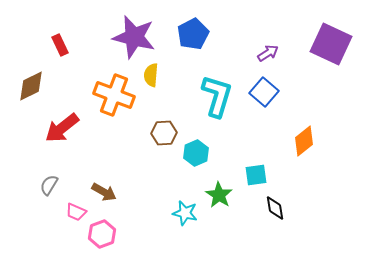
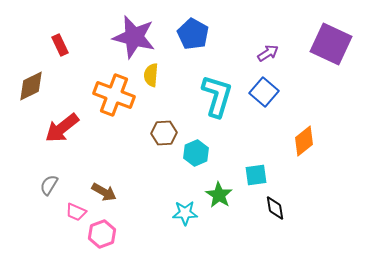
blue pentagon: rotated 16 degrees counterclockwise
cyan star: rotated 15 degrees counterclockwise
